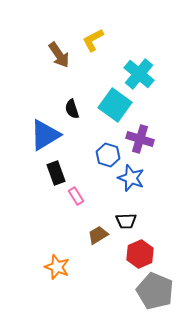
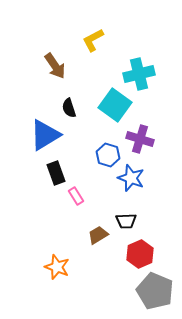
brown arrow: moved 4 px left, 11 px down
cyan cross: rotated 36 degrees clockwise
black semicircle: moved 3 px left, 1 px up
